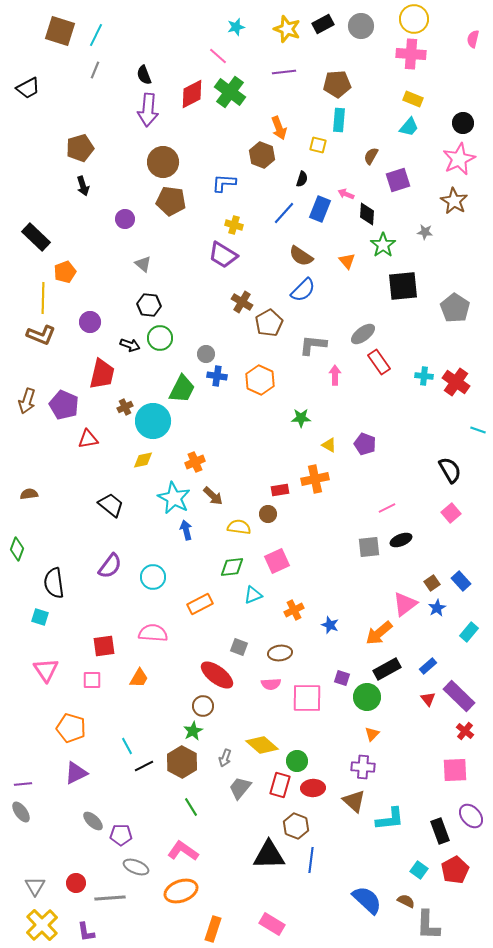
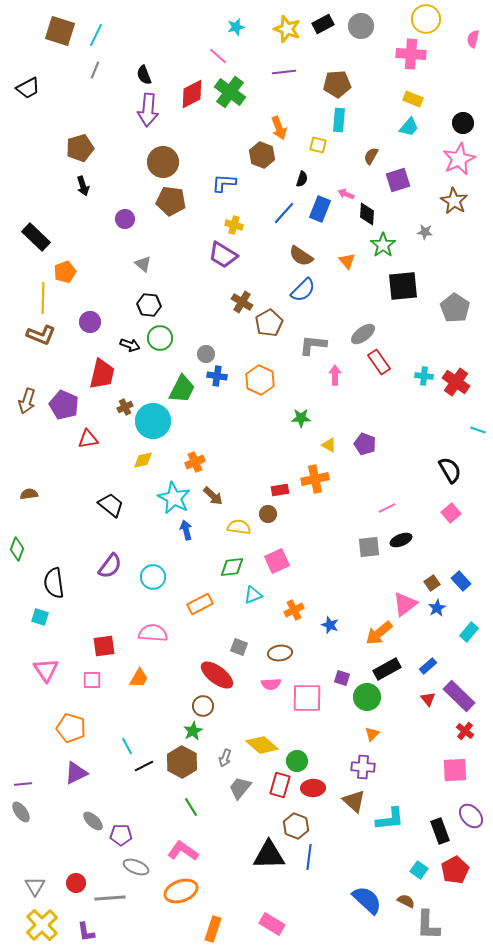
yellow circle at (414, 19): moved 12 px right
blue line at (311, 860): moved 2 px left, 3 px up
